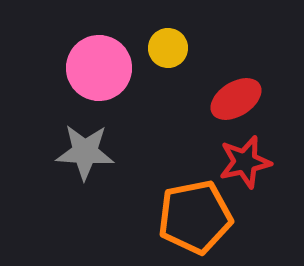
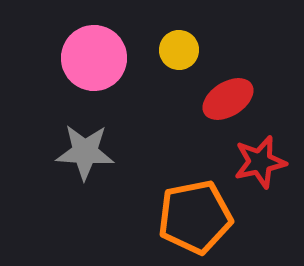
yellow circle: moved 11 px right, 2 px down
pink circle: moved 5 px left, 10 px up
red ellipse: moved 8 px left
red star: moved 15 px right
